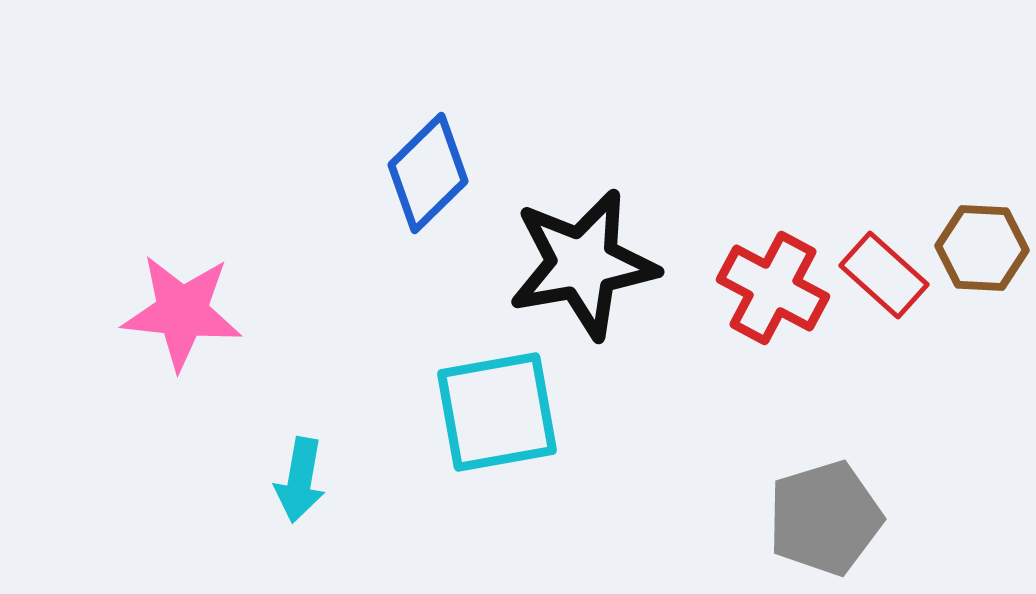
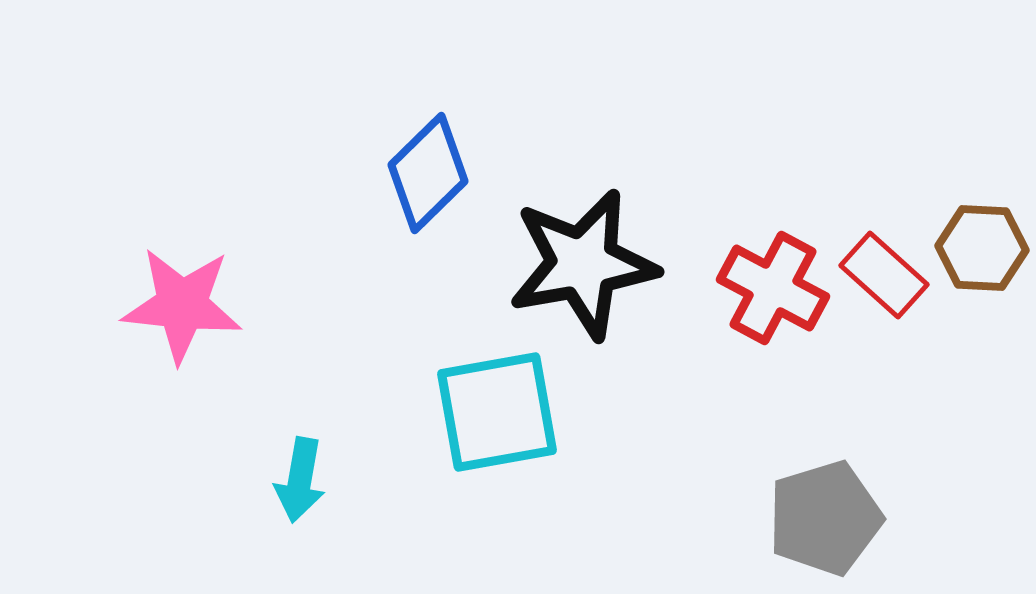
pink star: moved 7 px up
